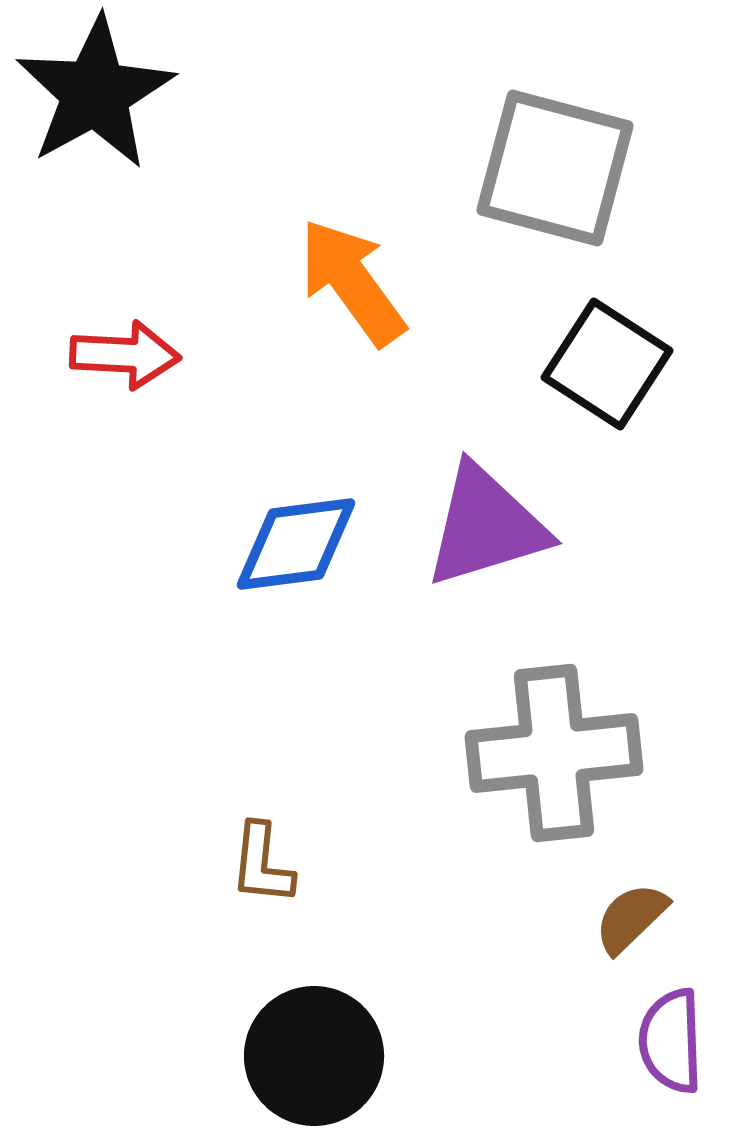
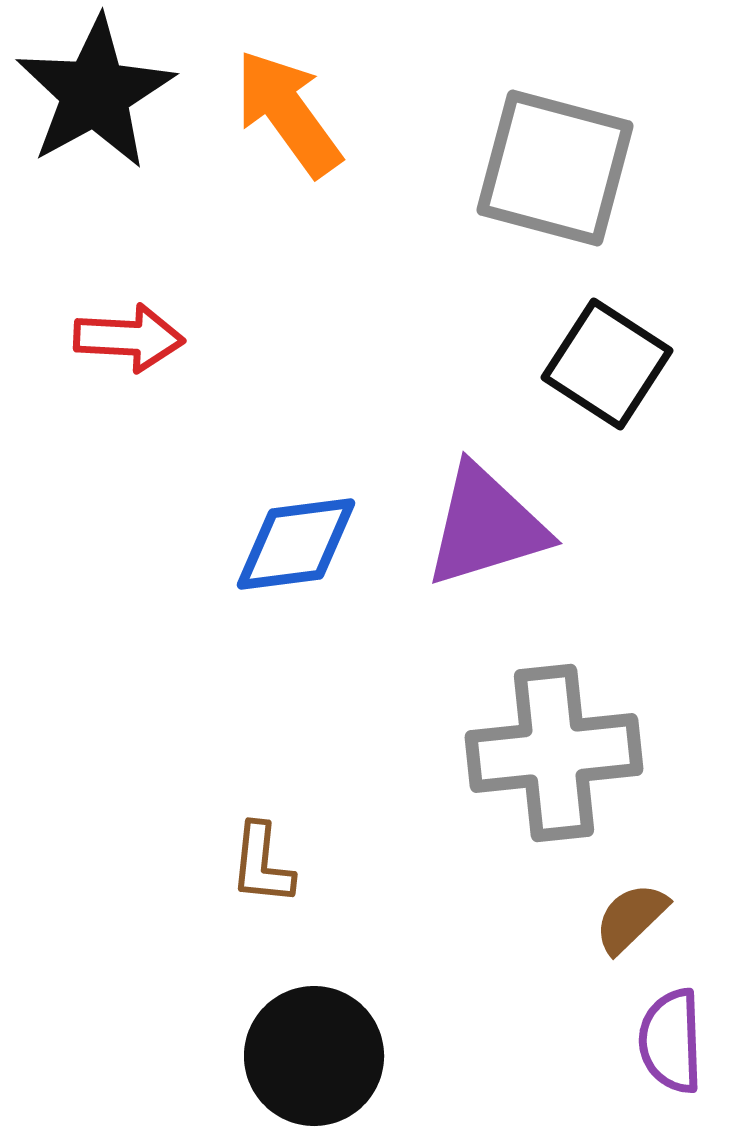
orange arrow: moved 64 px left, 169 px up
red arrow: moved 4 px right, 17 px up
